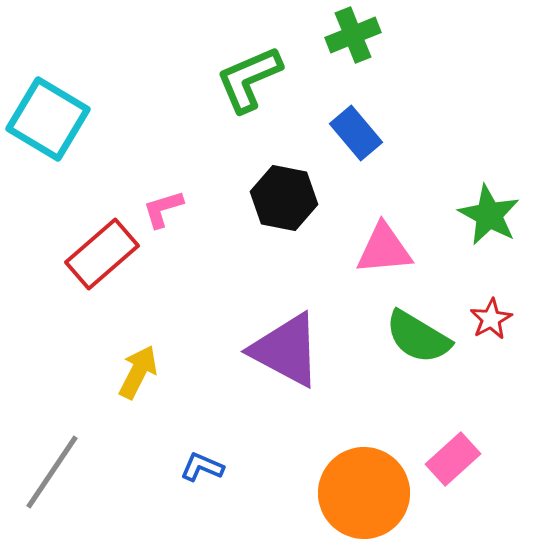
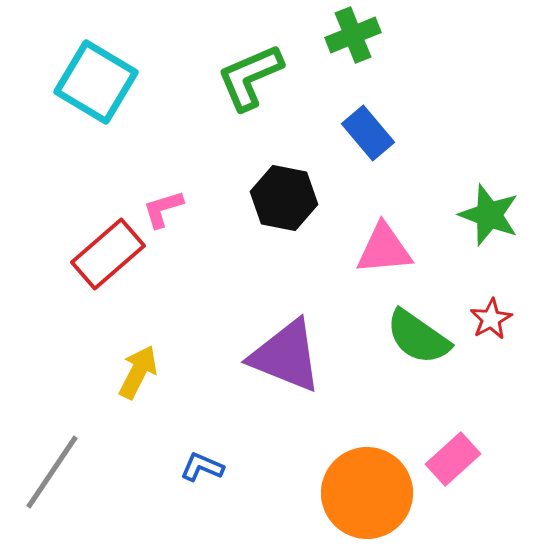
green L-shape: moved 1 px right, 2 px up
cyan square: moved 48 px right, 37 px up
blue rectangle: moved 12 px right
green star: rotated 8 degrees counterclockwise
red rectangle: moved 6 px right
green semicircle: rotated 4 degrees clockwise
purple triangle: moved 6 px down; rotated 6 degrees counterclockwise
orange circle: moved 3 px right
